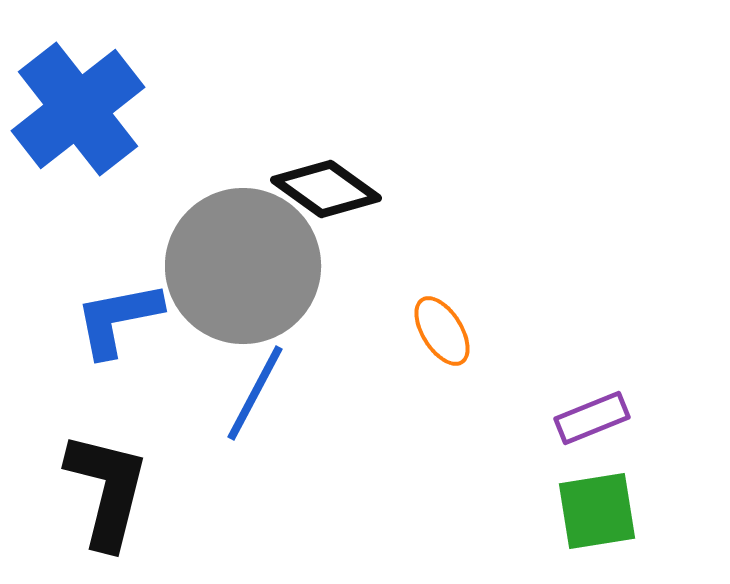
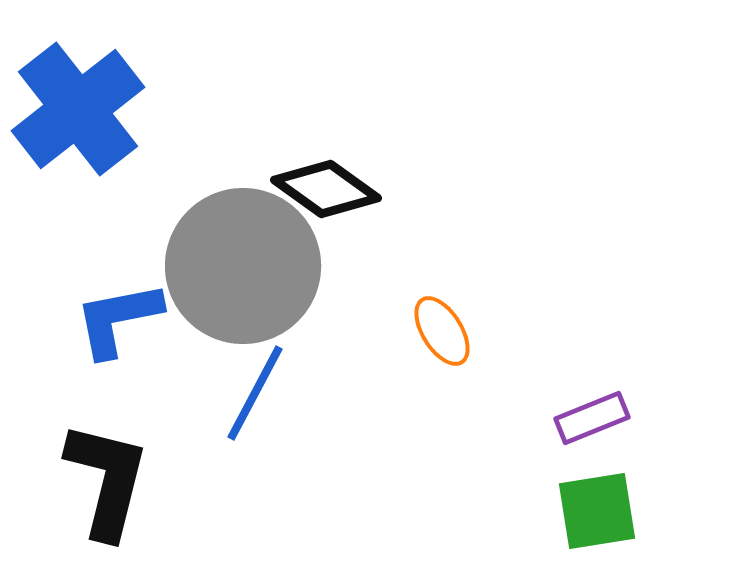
black L-shape: moved 10 px up
